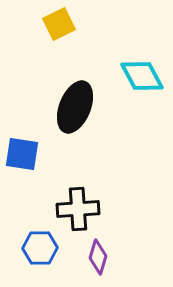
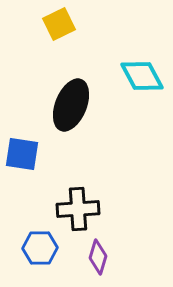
black ellipse: moved 4 px left, 2 px up
